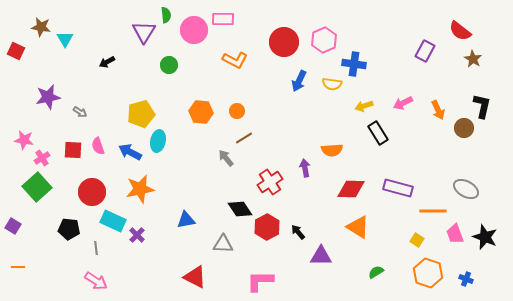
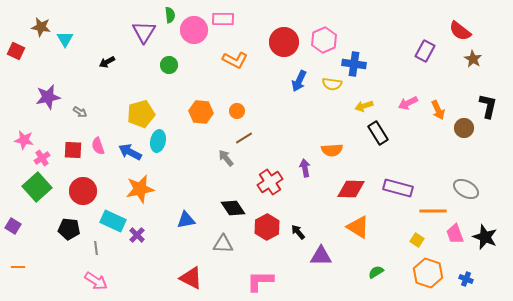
green semicircle at (166, 15): moved 4 px right
pink arrow at (403, 103): moved 5 px right
black L-shape at (482, 106): moved 6 px right
red circle at (92, 192): moved 9 px left, 1 px up
black diamond at (240, 209): moved 7 px left, 1 px up
red triangle at (195, 277): moved 4 px left, 1 px down
